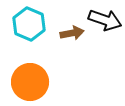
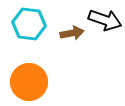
cyan hexagon: rotated 16 degrees counterclockwise
orange circle: moved 1 px left
